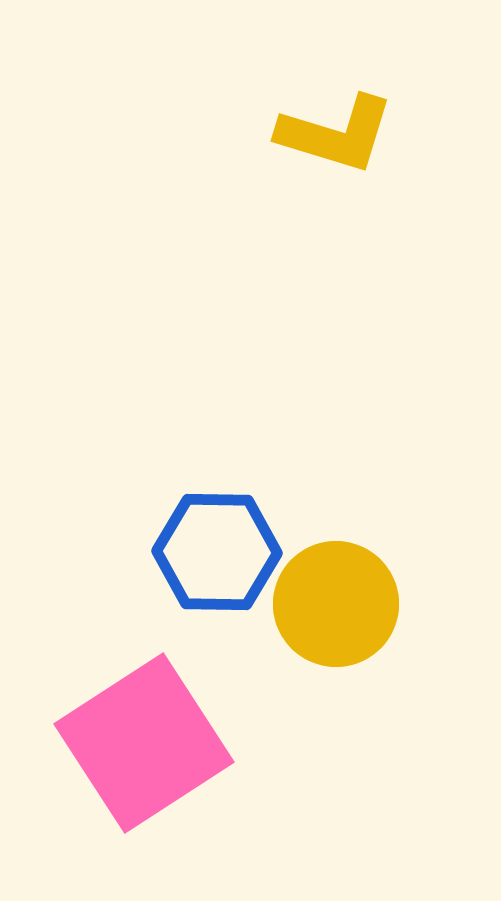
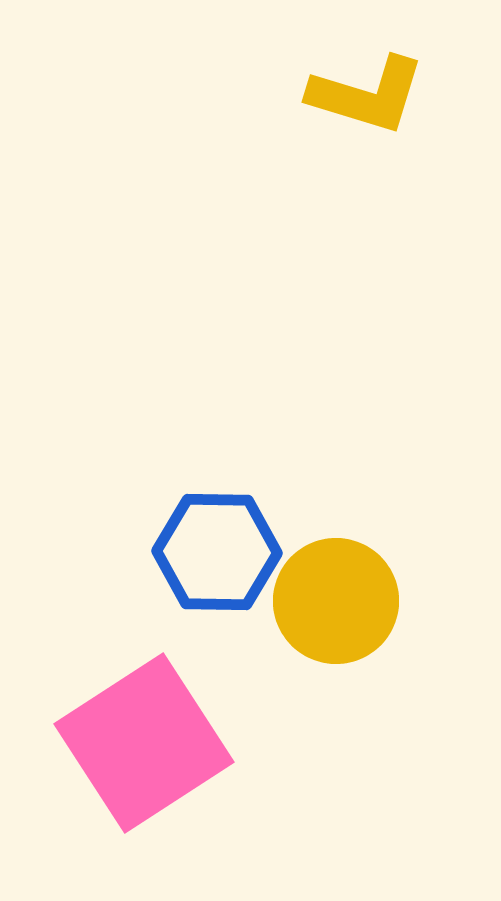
yellow L-shape: moved 31 px right, 39 px up
yellow circle: moved 3 px up
